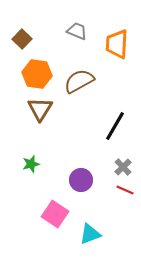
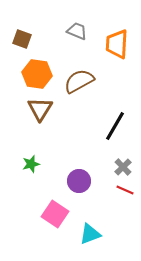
brown square: rotated 24 degrees counterclockwise
purple circle: moved 2 px left, 1 px down
